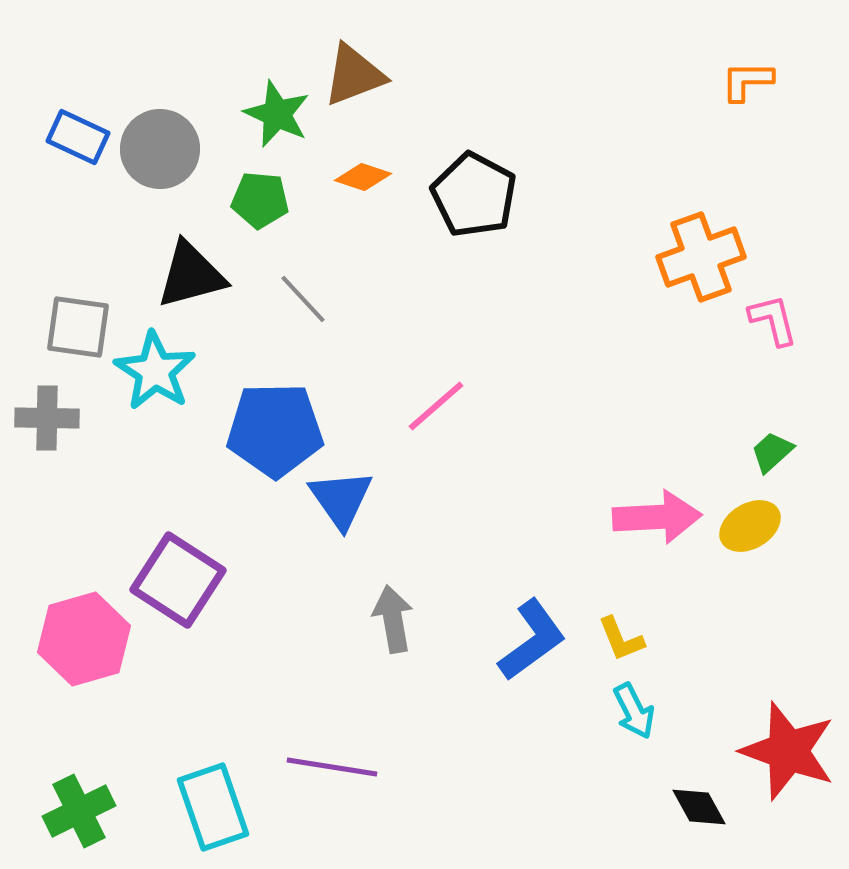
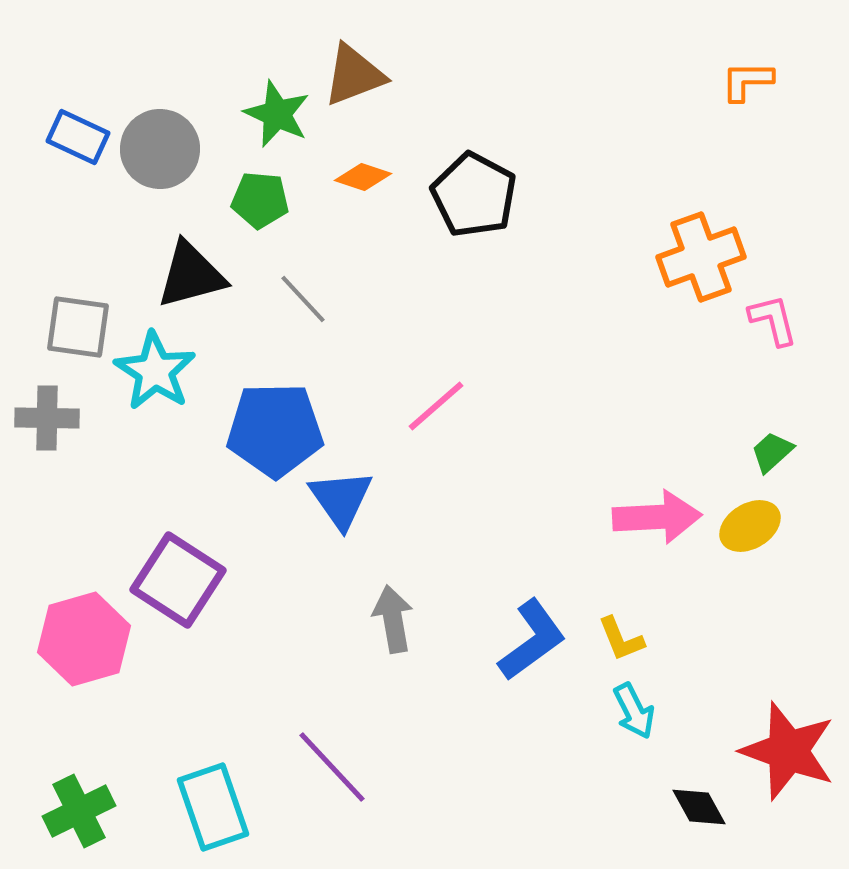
purple line: rotated 38 degrees clockwise
